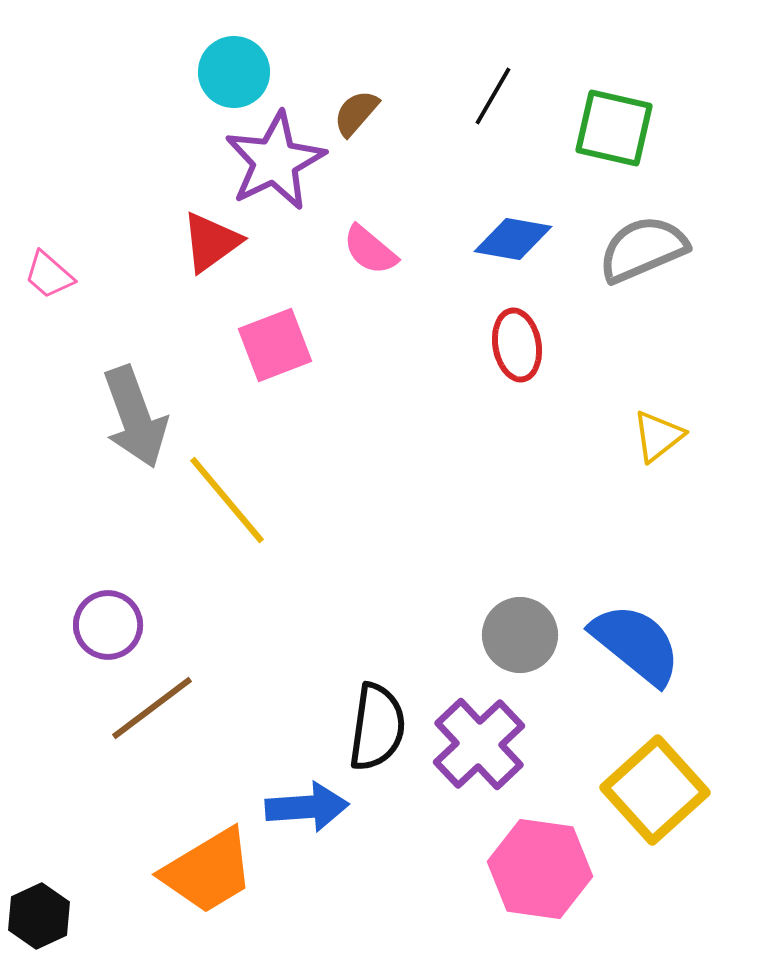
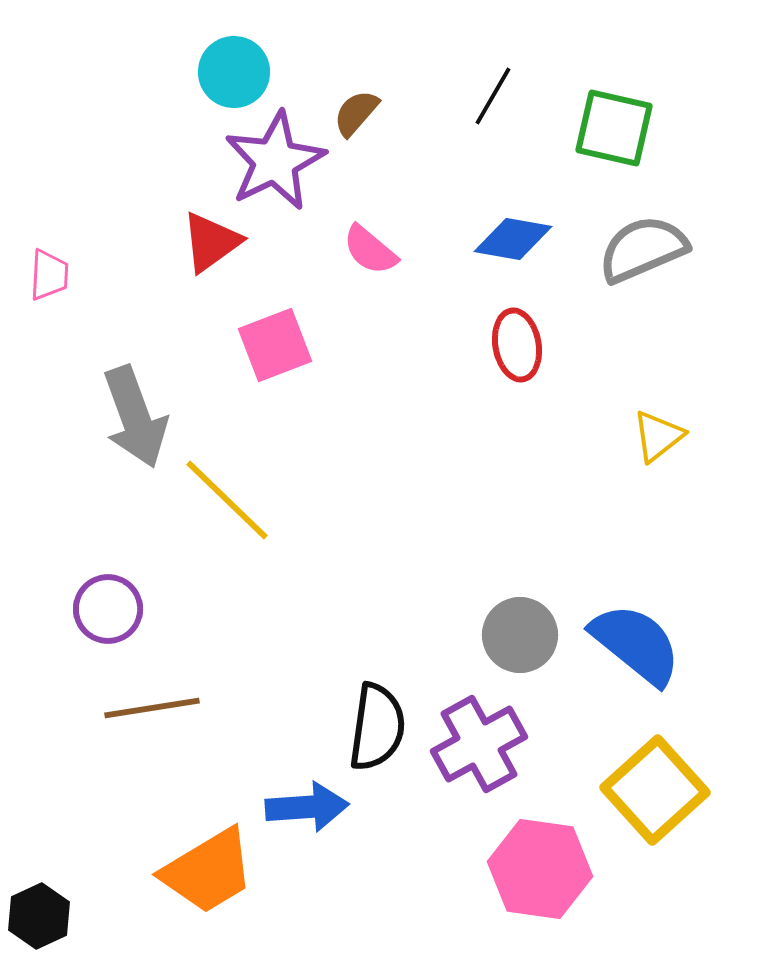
pink trapezoid: rotated 128 degrees counterclockwise
yellow line: rotated 6 degrees counterclockwise
purple circle: moved 16 px up
brown line: rotated 28 degrees clockwise
purple cross: rotated 14 degrees clockwise
